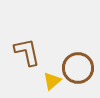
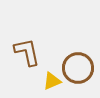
yellow triangle: rotated 18 degrees clockwise
